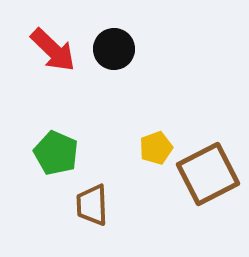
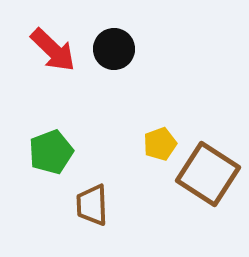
yellow pentagon: moved 4 px right, 4 px up
green pentagon: moved 5 px left, 1 px up; rotated 27 degrees clockwise
brown square: rotated 30 degrees counterclockwise
